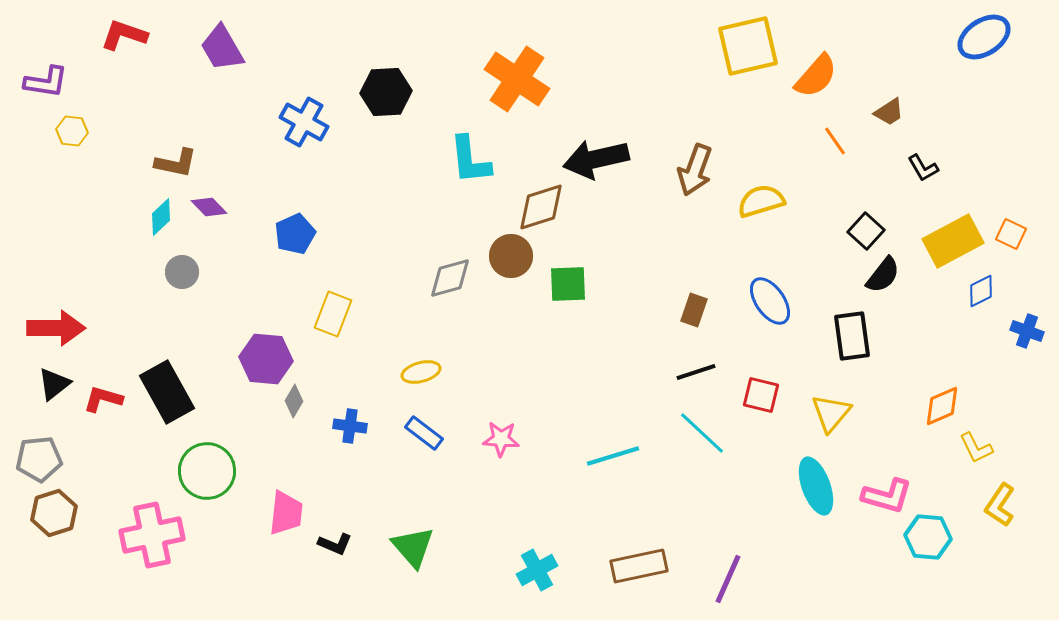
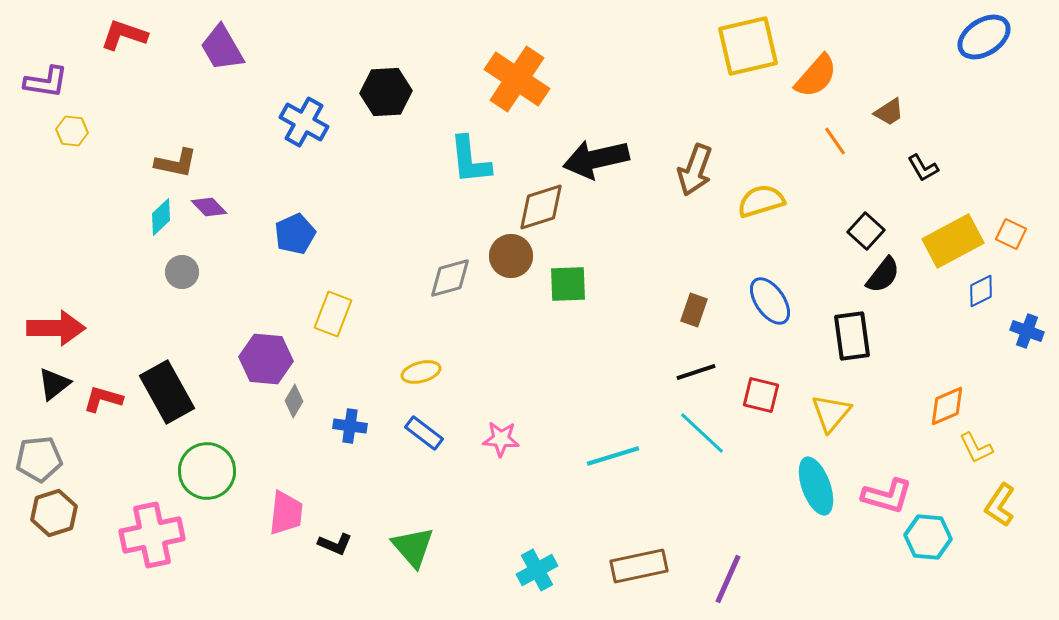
orange diamond at (942, 406): moved 5 px right
